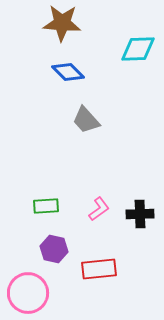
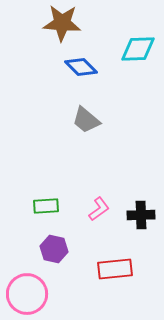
blue diamond: moved 13 px right, 5 px up
gray trapezoid: rotated 8 degrees counterclockwise
black cross: moved 1 px right, 1 px down
red rectangle: moved 16 px right
pink circle: moved 1 px left, 1 px down
